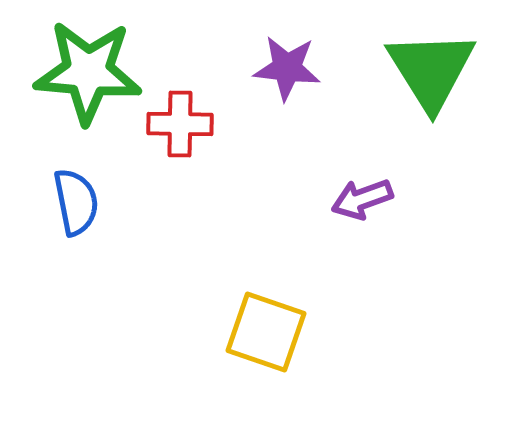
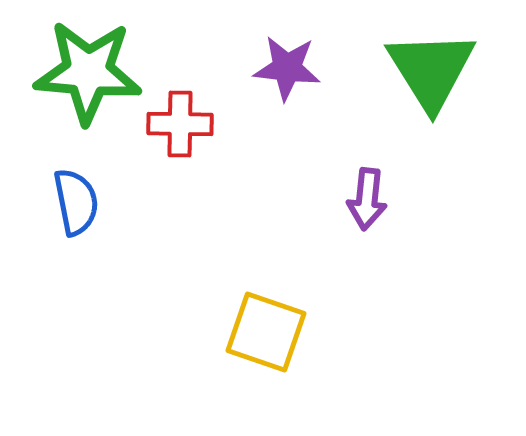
purple arrow: moved 5 px right; rotated 64 degrees counterclockwise
